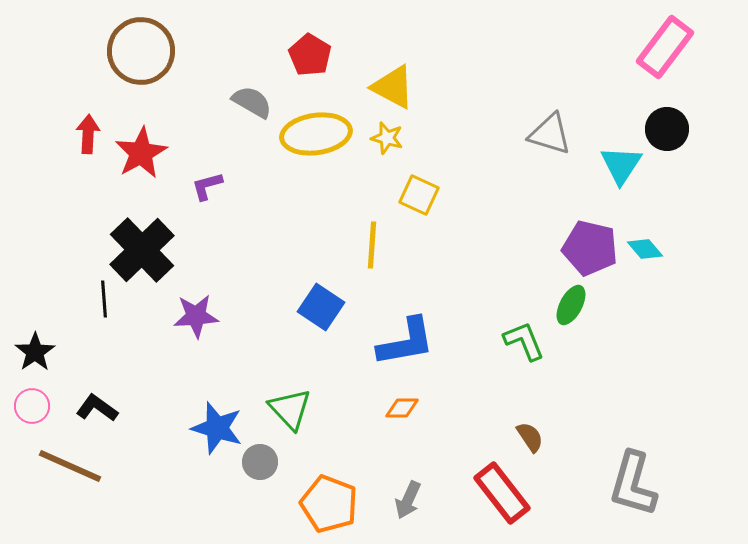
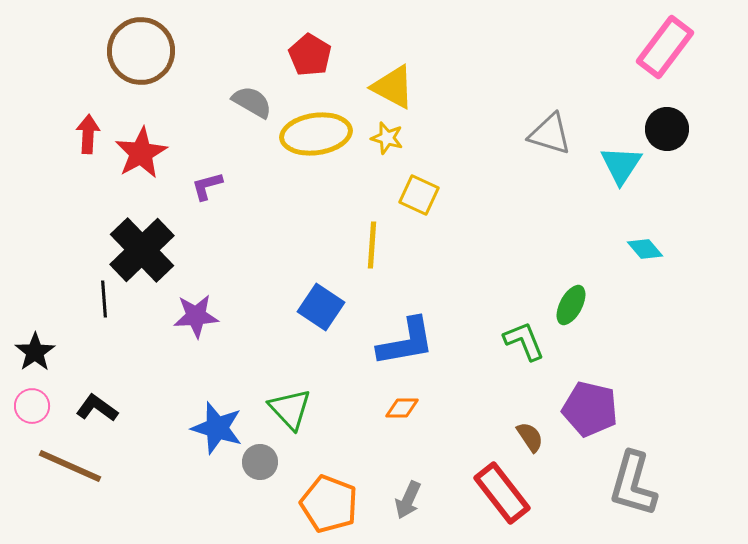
purple pentagon: moved 161 px down
